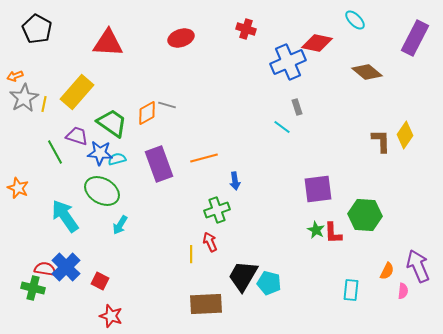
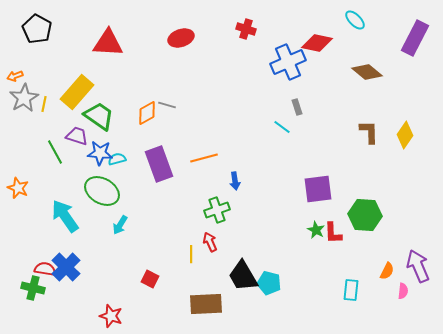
green trapezoid at (112, 123): moved 13 px left, 7 px up
brown L-shape at (381, 141): moved 12 px left, 9 px up
black trapezoid at (243, 276): rotated 60 degrees counterclockwise
red square at (100, 281): moved 50 px right, 2 px up
